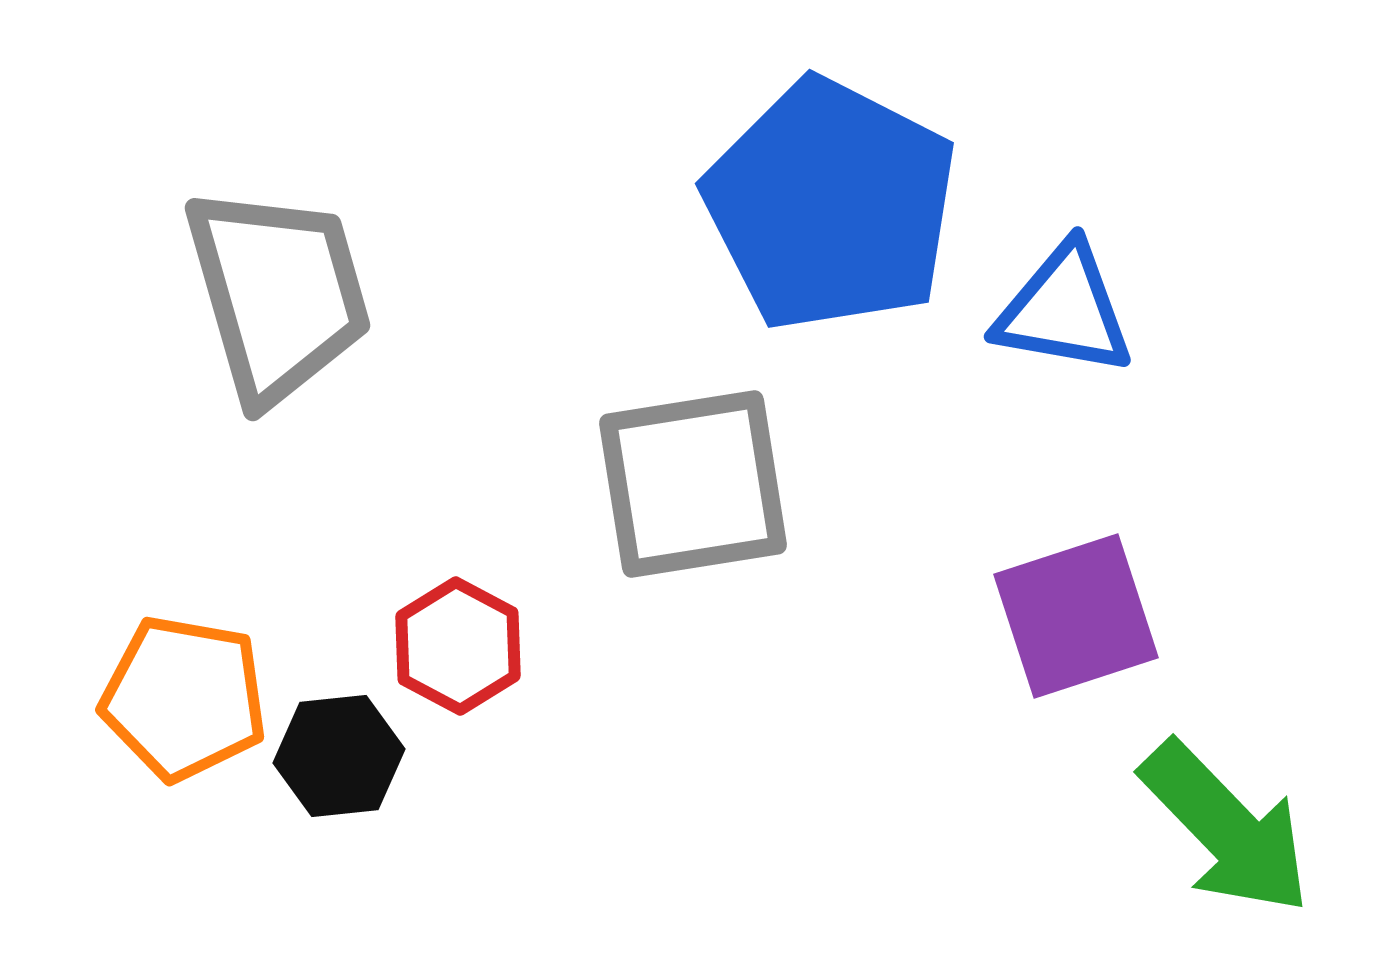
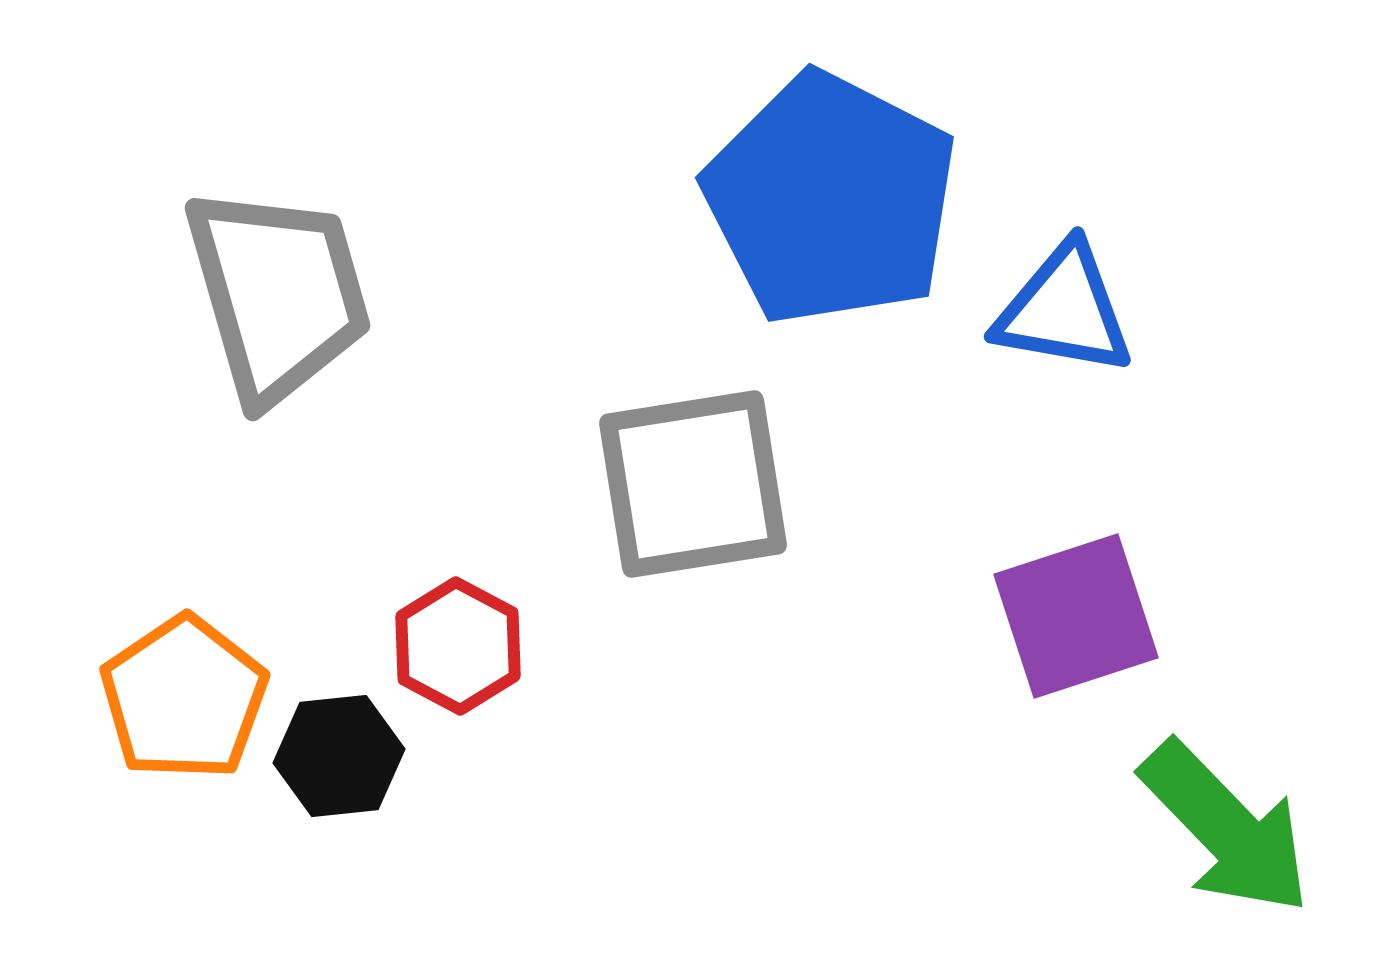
blue pentagon: moved 6 px up
orange pentagon: rotated 28 degrees clockwise
